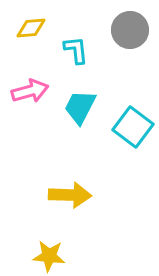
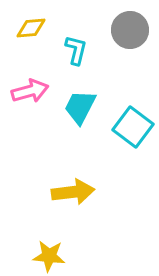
cyan L-shape: rotated 20 degrees clockwise
yellow arrow: moved 3 px right, 3 px up; rotated 9 degrees counterclockwise
